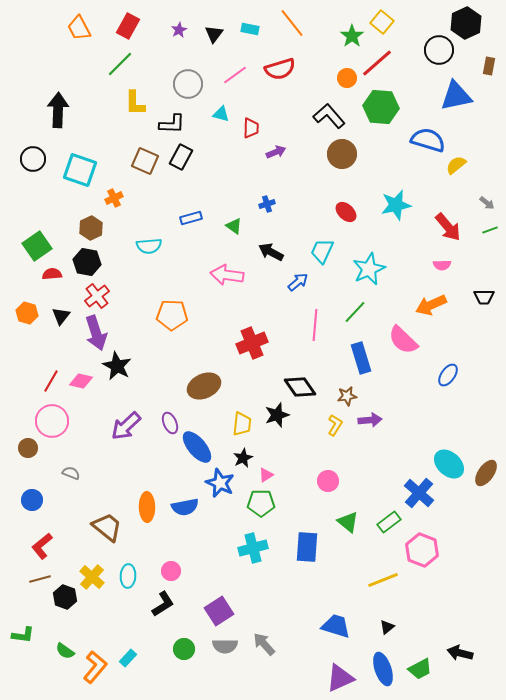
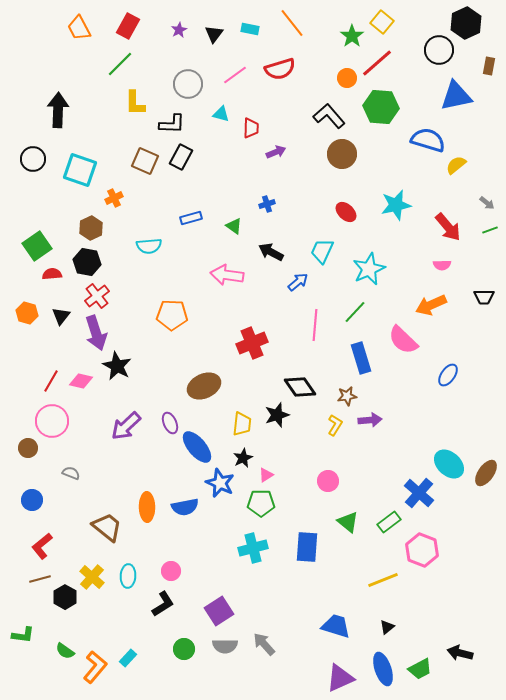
black hexagon at (65, 597): rotated 10 degrees clockwise
